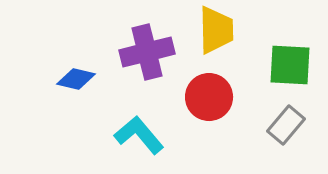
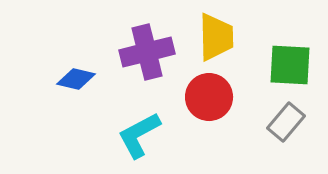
yellow trapezoid: moved 7 px down
gray rectangle: moved 3 px up
cyan L-shape: rotated 78 degrees counterclockwise
